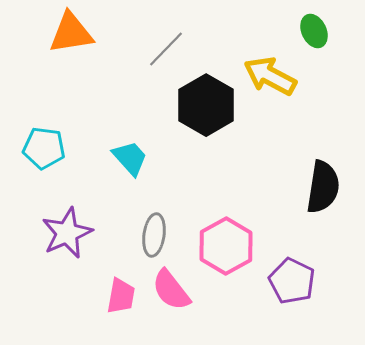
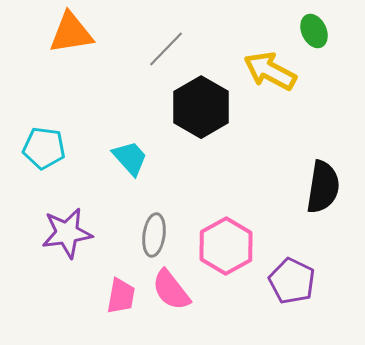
yellow arrow: moved 5 px up
black hexagon: moved 5 px left, 2 px down
purple star: rotated 15 degrees clockwise
